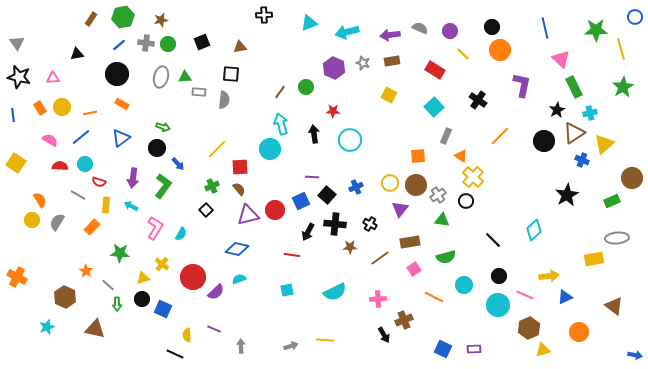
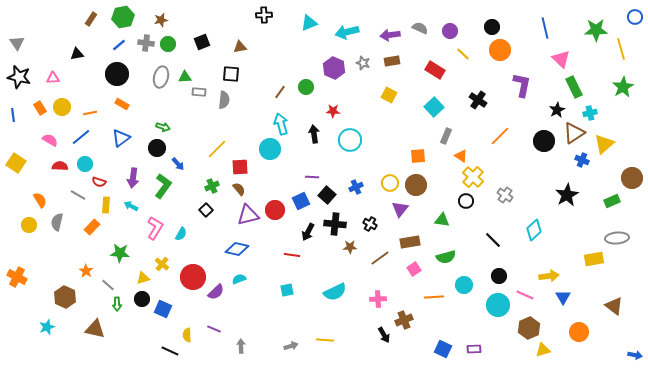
gray cross at (438, 195): moved 67 px right; rotated 21 degrees counterclockwise
yellow circle at (32, 220): moved 3 px left, 5 px down
gray semicircle at (57, 222): rotated 18 degrees counterclockwise
orange line at (434, 297): rotated 30 degrees counterclockwise
blue triangle at (565, 297): moved 2 px left; rotated 35 degrees counterclockwise
black line at (175, 354): moved 5 px left, 3 px up
